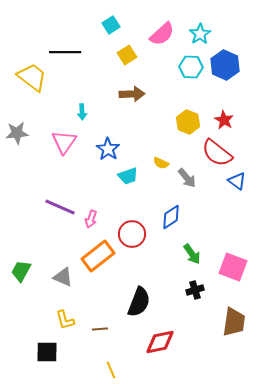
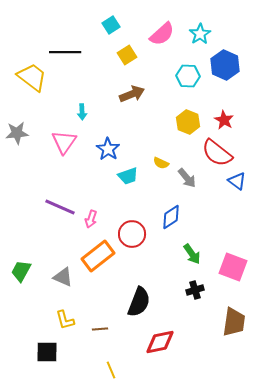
cyan hexagon: moved 3 px left, 9 px down
brown arrow: rotated 20 degrees counterclockwise
